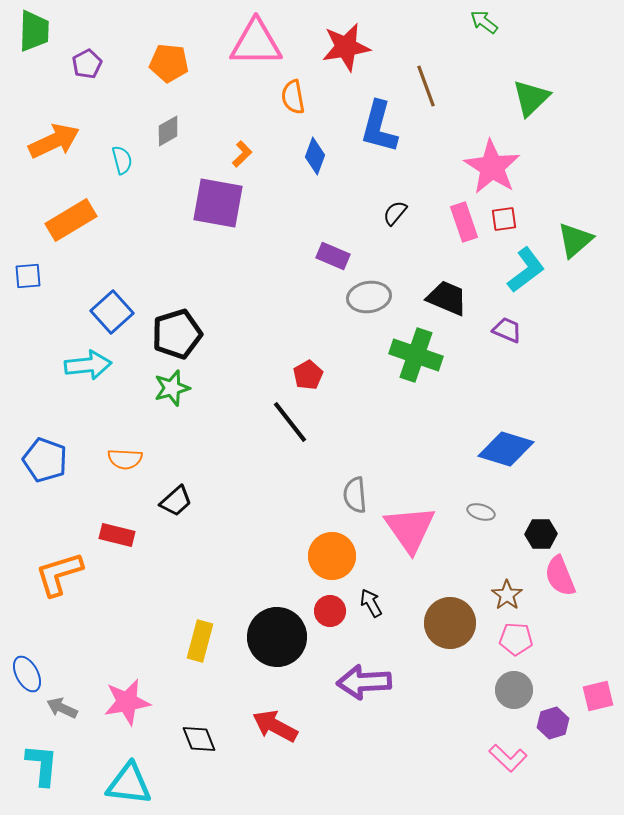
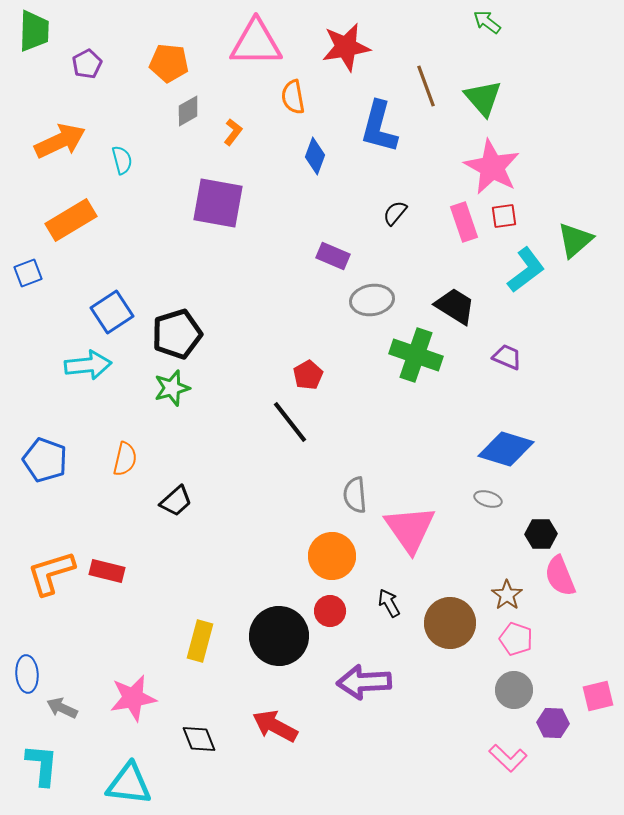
green arrow at (484, 22): moved 3 px right
green triangle at (531, 98): moved 48 px left; rotated 27 degrees counterclockwise
gray diamond at (168, 131): moved 20 px right, 20 px up
orange arrow at (54, 141): moved 6 px right
orange L-shape at (242, 154): moved 9 px left, 22 px up; rotated 8 degrees counterclockwise
pink star at (492, 167): rotated 4 degrees counterclockwise
red square at (504, 219): moved 3 px up
blue square at (28, 276): moved 3 px up; rotated 16 degrees counterclockwise
gray ellipse at (369, 297): moved 3 px right, 3 px down
black trapezoid at (447, 298): moved 8 px right, 8 px down; rotated 9 degrees clockwise
blue square at (112, 312): rotated 9 degrees clockwise
purple trapezoid at (507, 330): moved 27 px down
orange semicircle at (125, 459): rotated 80 degrees counterclockwise
gray ellipse at (481, 512): moved 7 px right, 13 px up
red rectangle at (117, 535): moved 10 px left, 36 px down
orange L-shape at (59, 574): moved 8 px left, 1 px up
black arrow at (371, 603): moved 18 px right
black circle at (277, 637): moved 2 px right, 1 px up
pink pentagon at (516, 639): rotated 16 degrees clockwise
blue ellipse at (27, 674): rotated 24 degrees clockwise
pink star at (127, 702): moved 6 px right, 4 px up
purple hexagon at (553, 723): rotated 20 degrees clockwise
